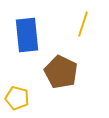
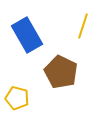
yellow line: moved 2 px down
blue rectangle: rotated 24 degrees counterclockwise
